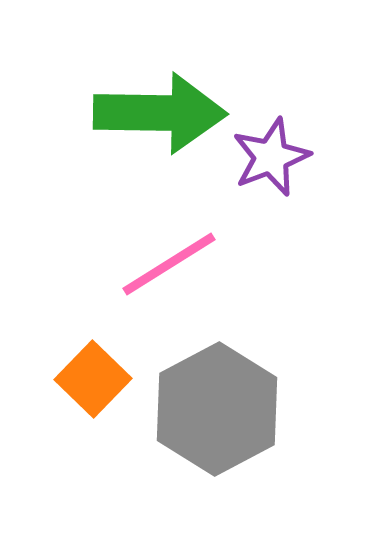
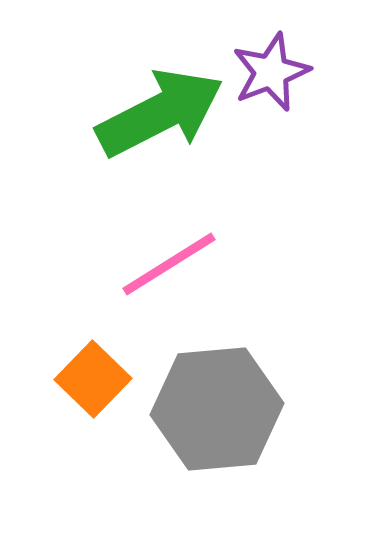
green arrow: rotated 28 degrees counterclockwise
purple star: moved 85 px up
gray hexagon: rotated 23 degrees clockwise
